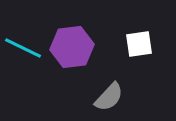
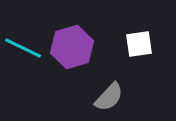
purple hexagon: rotated 9 degrees counterclockwise
